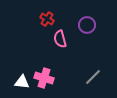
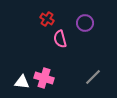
purple circle: moved 2 px left, 2 px up
